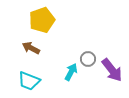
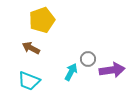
purple arrow: rotated 60 degrees counterclockwise
